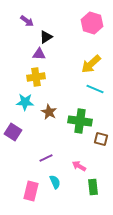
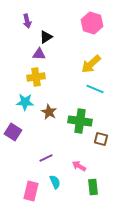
purple arrow: rotated 40 degrees clockwise
